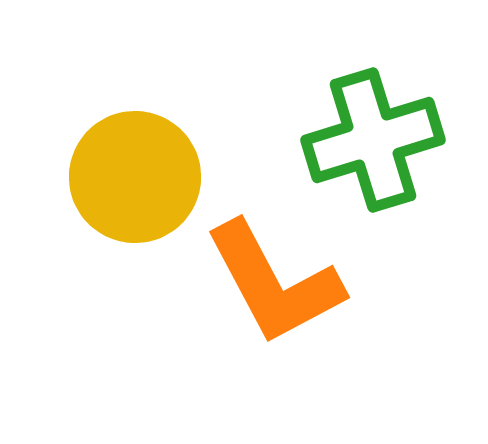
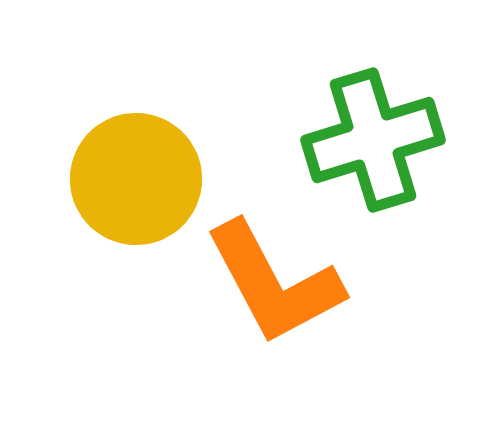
yellow circle: moved 1 px right, 2 px down
